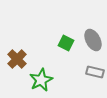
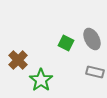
gray ellipse: moved 1 px left, 1 px up
brown cross: moved 1 px right, 1 px down
green star: rotated 10 degrees counterclockwise
